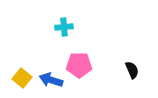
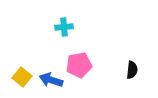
pink pentagon: rotated 10 degrees counterclockwise
black semicircle: rotated 30 degrees clockwise
yellow square: moved 1 px up
